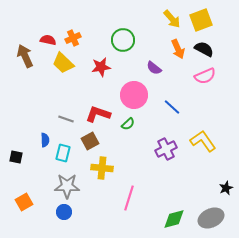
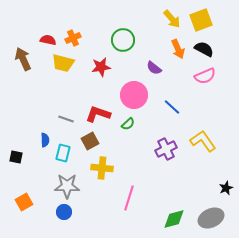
brown arrow: moved 2 px left, 3 px down
yellow trapezoid: rotated 30 degrees counterclockwise
